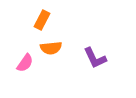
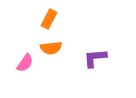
orange rectangle: moved 7 px right, 1 px up
purple L-shape: rotated 110 degrees clockwise
